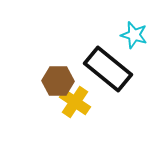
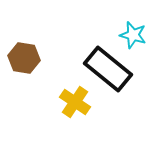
cyan star: moved 1 px left
brown hexagon: moved 34 px left, 23 px up; rotated 8 degrees clockwise
